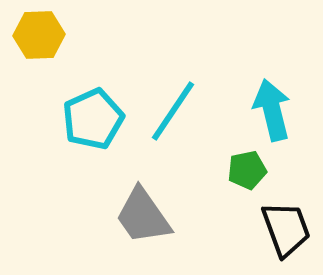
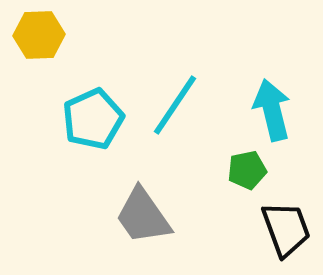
cyan line: moved 2 px right, 6 px up
